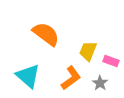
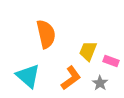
orange semicircle: rotated 40 degrees clockwise
